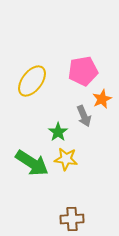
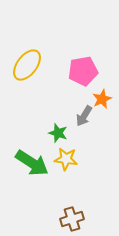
yellow ellipse: moved 5 px left, 16 px up
gray arrow: rotated 55 degrees clockwise
green star: moved 1 px down; rotated 18 degrees counterclockwise
brown cross: rotated 15 degrees counterclockwise
